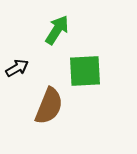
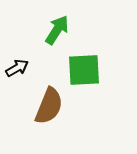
green square: moved 1 px left, 1 px up
